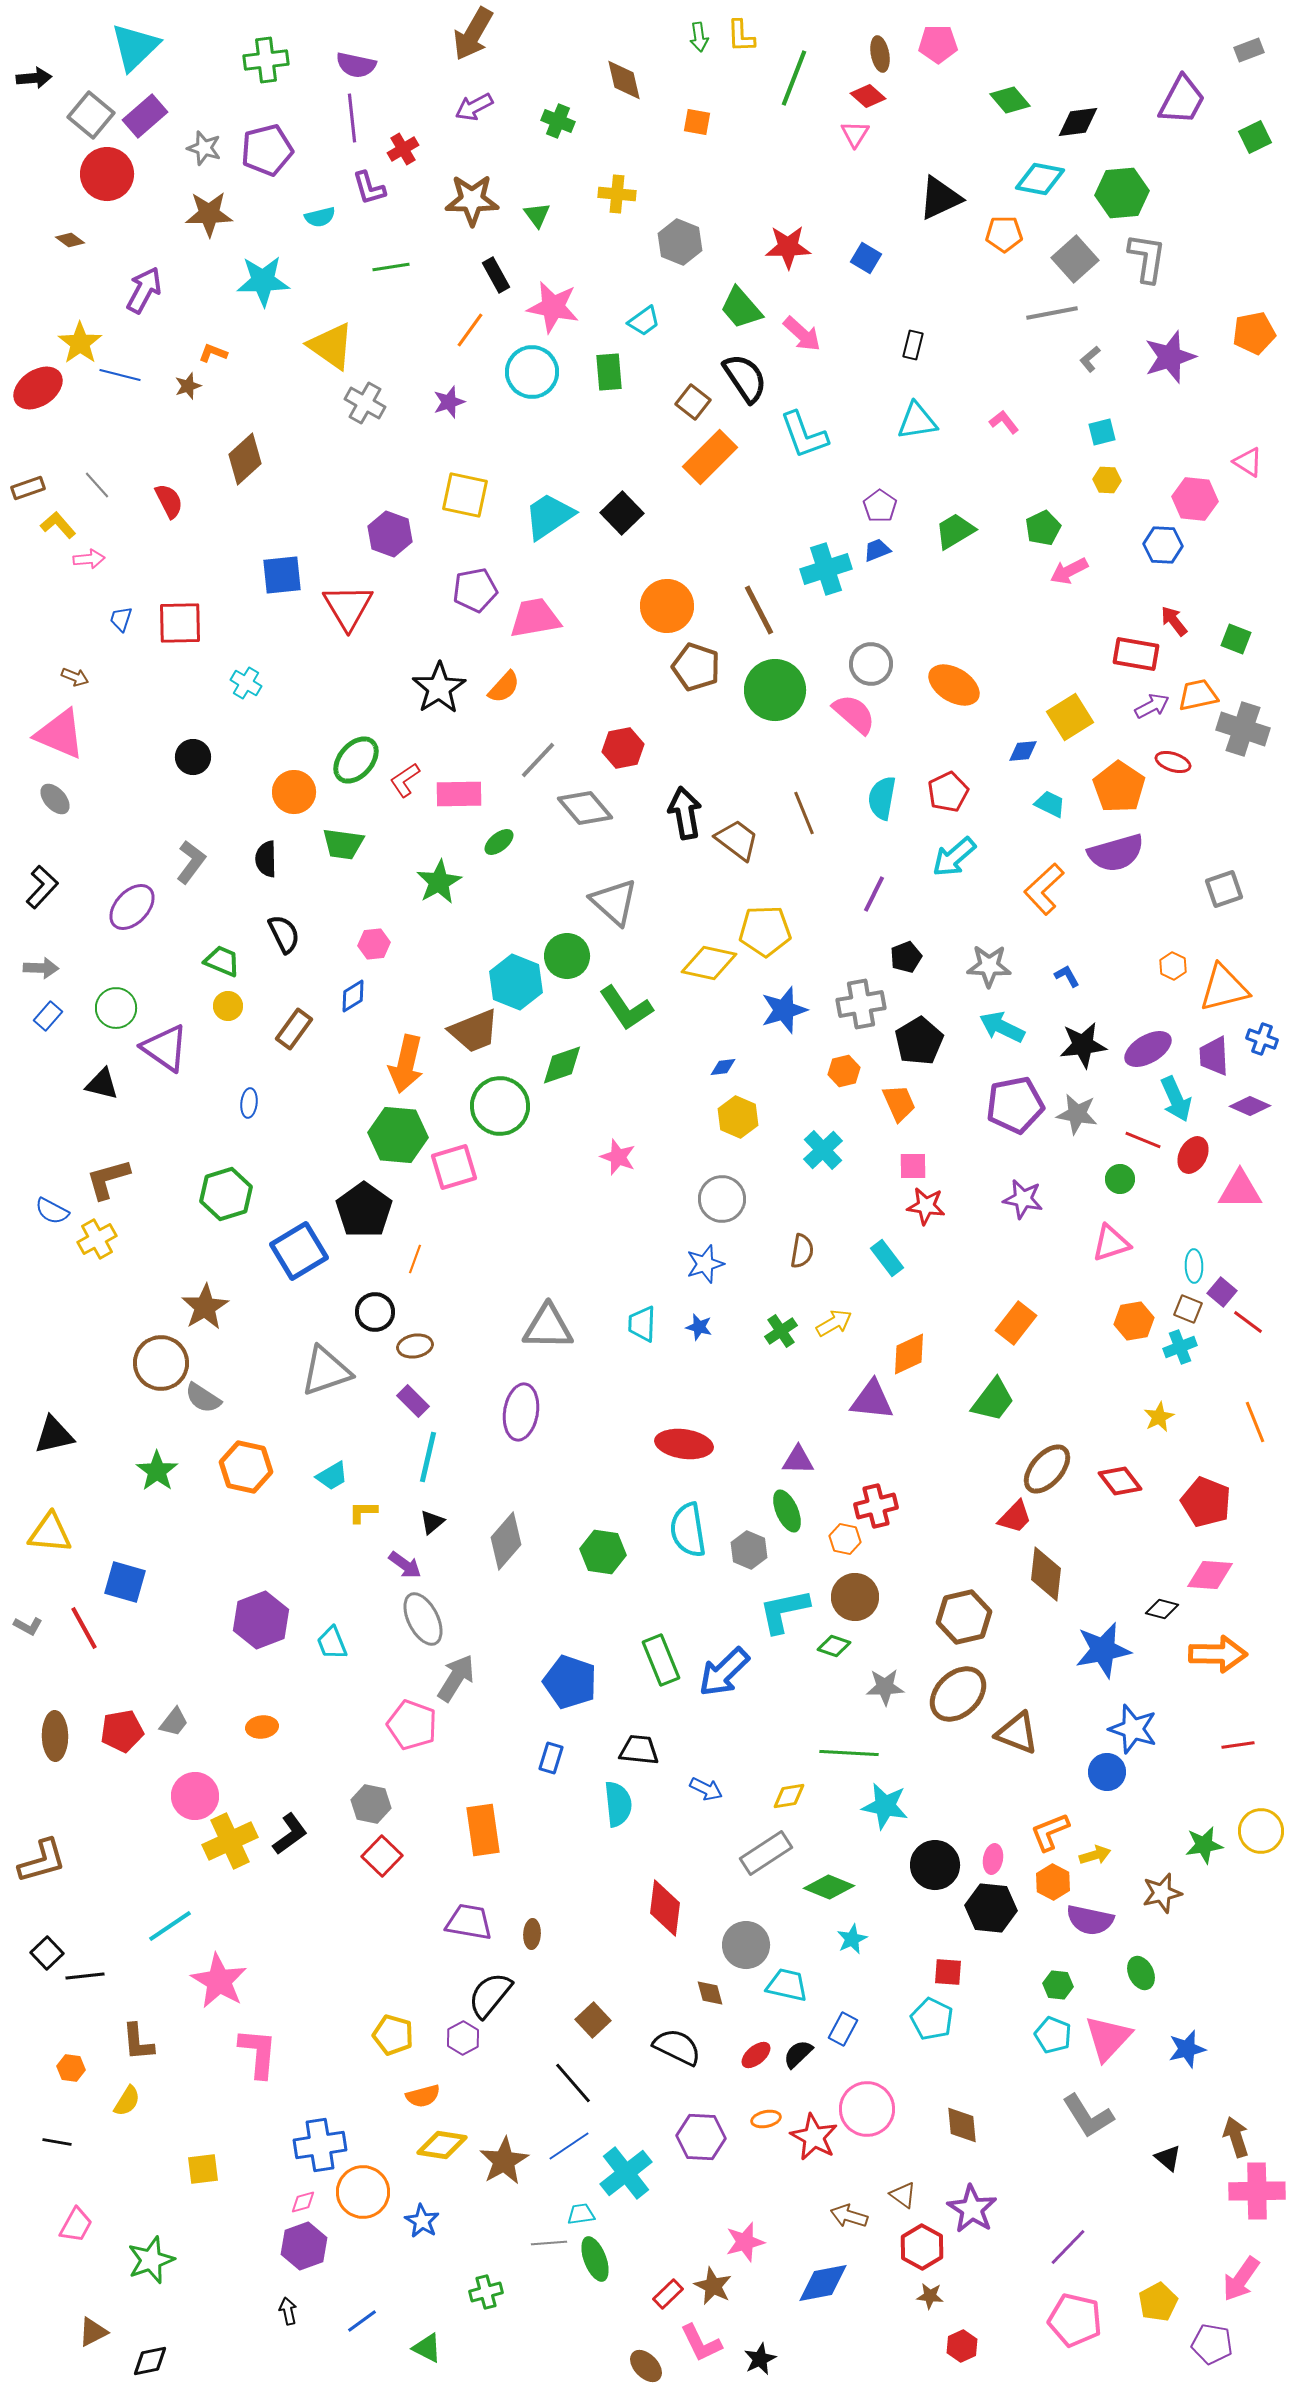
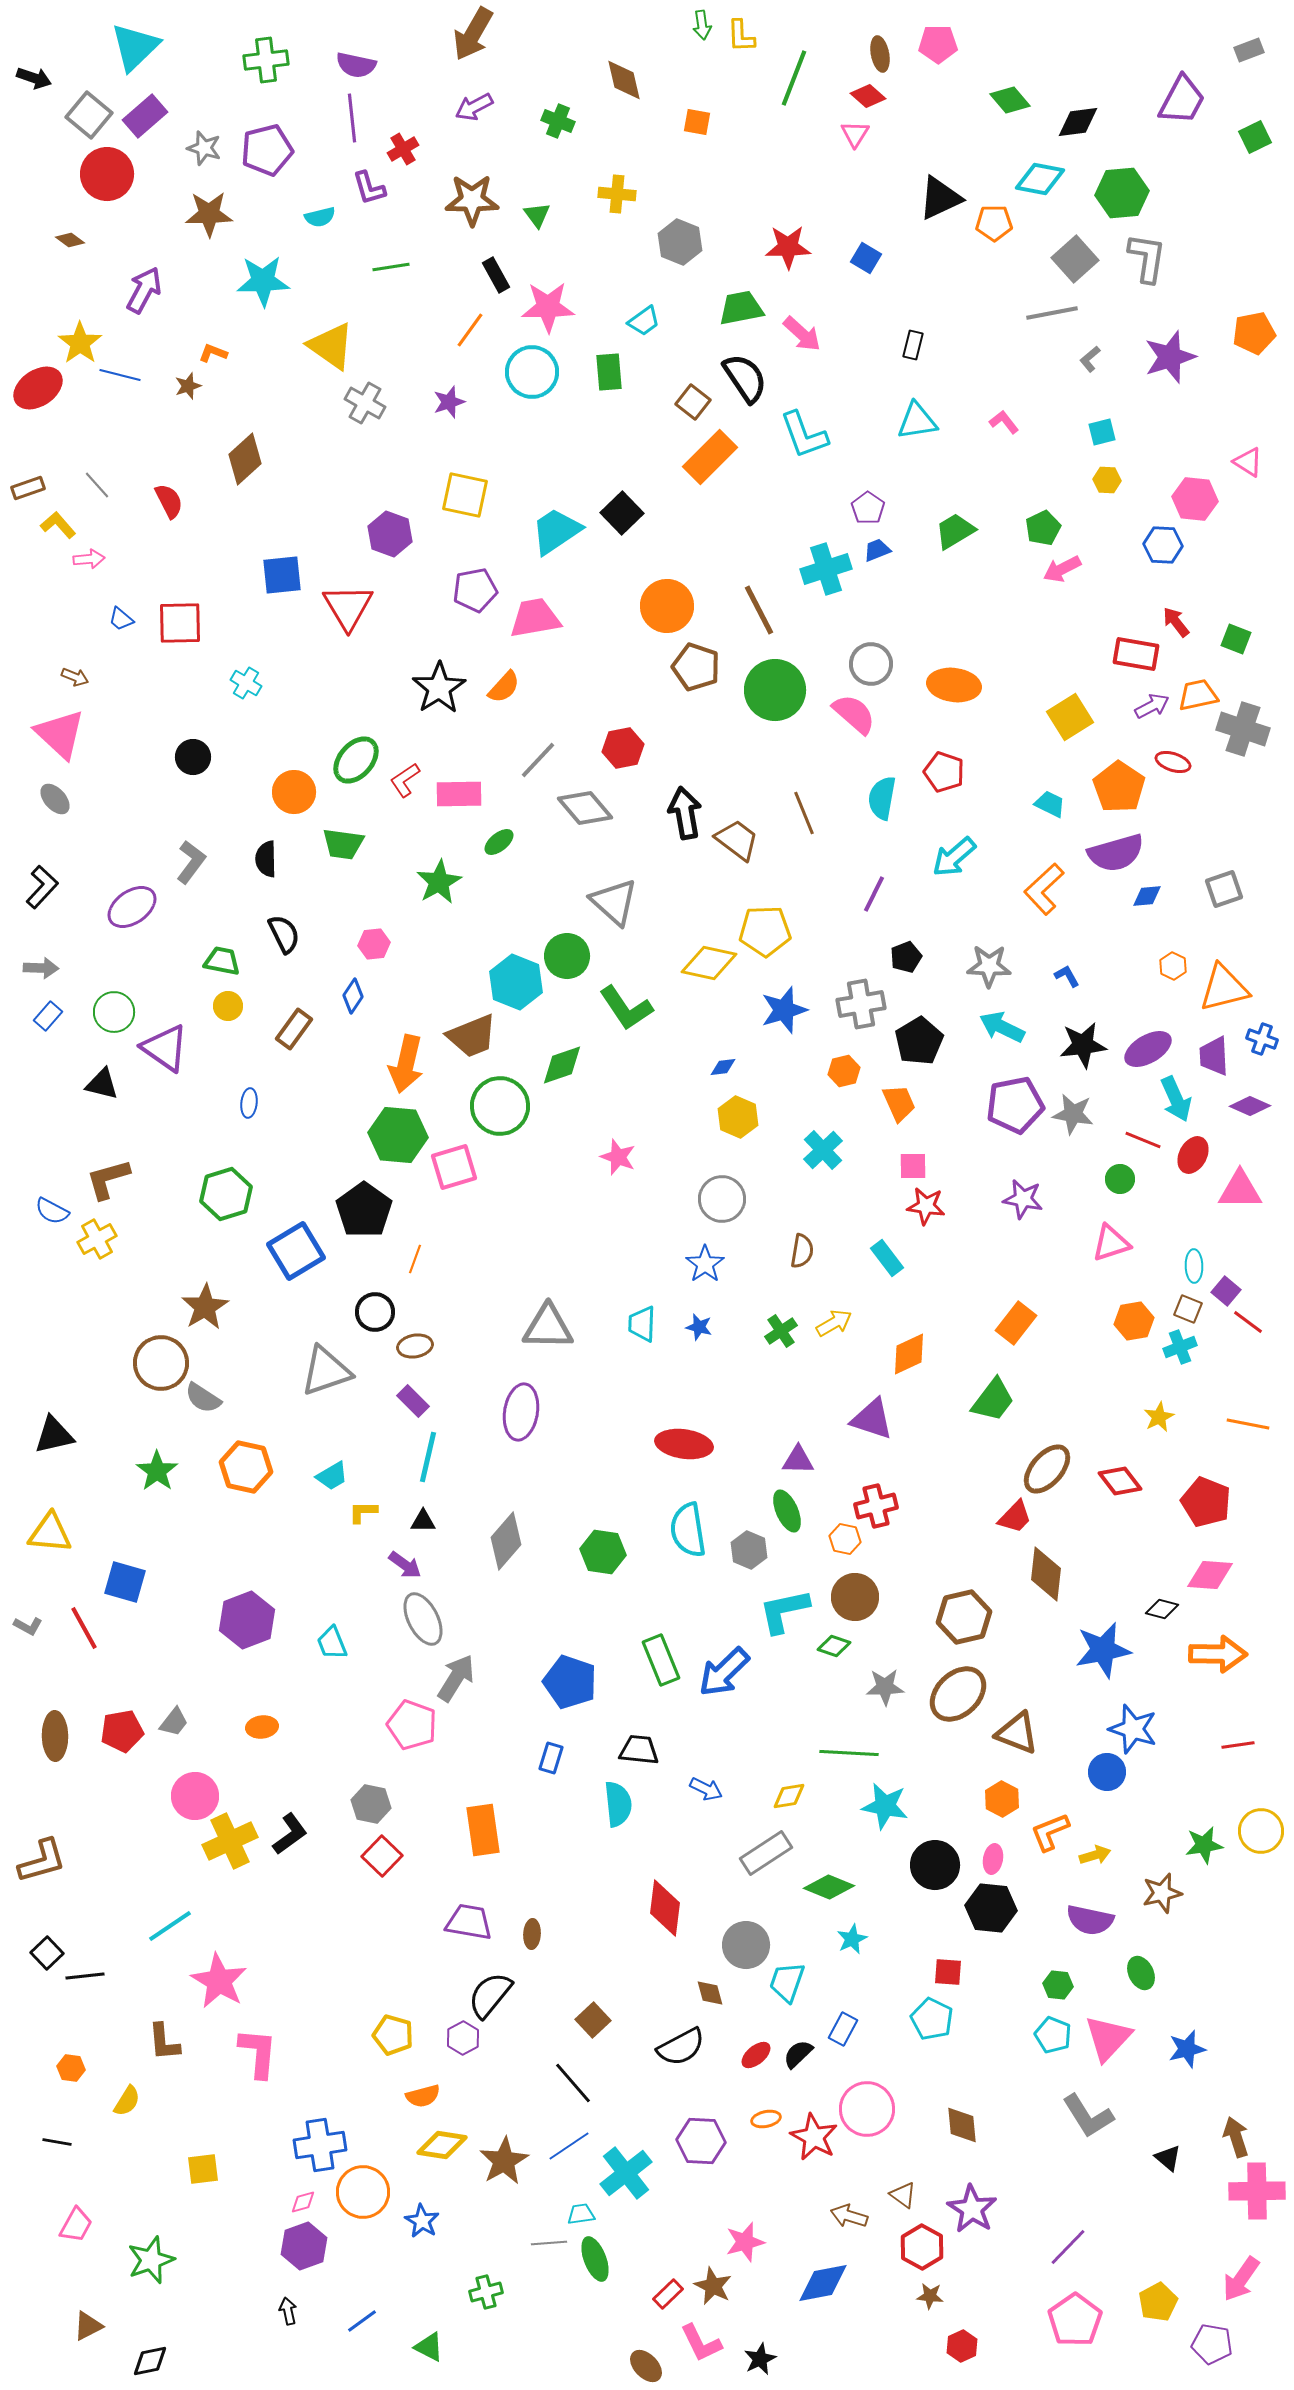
green arrow at (699, 37): moved 3 px right, 12 px up
black arrow at (34, 78): rotated 24 degrees clockwise
gray square at (91, 115): moved 2 px left
orange pentagon at (1004, 234): moved 10 px left, 11 px up
pink star at (553, 307): moved 5 px left; rotated 12 degrees counterclockwise
green trapezoid at (741, 308): rotated 120 degrees clockwise
purple pentagon at (880, 506): moved 12 px left, 2 px down
cyan trapezoid at (549, 516): moved 7 px right, 15 px down
pink arrow at (1069, 571): moved 7 px left, 2 px up
blue trapezoid at (121, 619): rotated 68 degrees counterclockwise
red arrow at (1174, 621): moved 2 px right, 1 px down
orange ellipse at (954, 685): rotated 24 degrees counterclockwise
pink triangle at (60, 734): rotated 20 degrees clockwise
blue diamond at (1023, 751): moved 124 px right, 145 px down
red pentagon at (948, 792): moved 4 px left, 20 px up; rotated 27 degrees counterclockwise
purple ellipse at (132, 907): rotated 12 degrees clockwise
green trapezoid at (222, 961): rotated 12 degrees counterclockwise
blue diamond at (353, 996): rotated 24 degrees counterclockwise
green circle at (116, 1008): moved 2 px left, 4 px down
brown trapezoid at (474, 1031): moved 2 px left, 5 px down
gray star at (1077, 1114): moved 4 px left
blue square at (299, 1251): moved 3 px left
blue star at (705, 1264): rotated 18 degrees counterclockwise
purple square at (1222, 1292): moved 4 px right, 1 px up
purple triangle at (872, 1400): moved 19 px down; rotated 12 degrees clockwise
orange line at (1255, 1422): moved 7 px left, 2 px down; rotated 57 degrees counterclockwise
black triangle at (432, 1522): moved 9 px left, 1 px up; rotated 40 degrees clockwise
purple hexagon at (261, 1620): moved 14 px left
orange hexagon at (1053, 1882): moved 51 px left, 83 px up
cyan trapezoid at (787, 1985): moved 3 px up; rotated 84 degrees counterclockwise
brown L-shape at (138, 2042): moved 26 px right
black semicircle at (677, 2047): moved 4 px right; rotated 126 degrees clockwise
purple hexagon at (701, 2137): moved 4 px down
pink pentagon at (1075, 2320): rotated 24 degrees clockwise
brown triangle at (93, 2332): moved 5 px left, 6 px up
green triangle at (427, 2348): moved 2 px right, 1 px up
